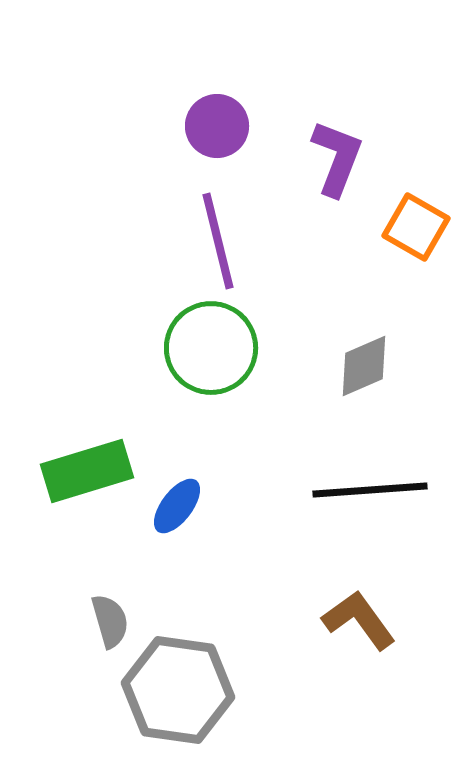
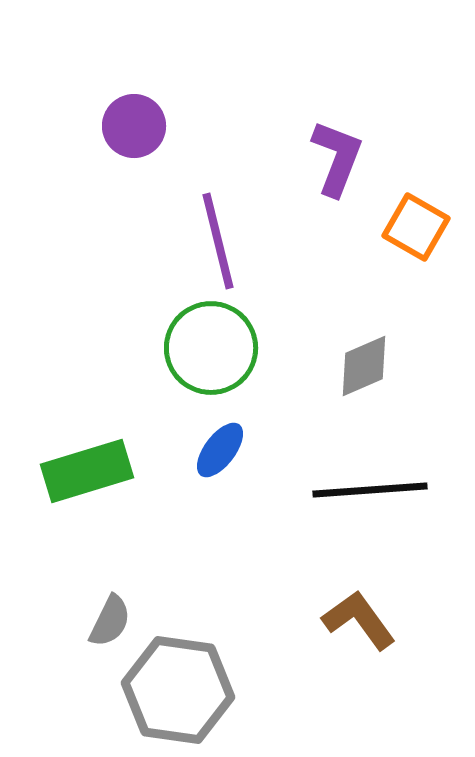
purple circle: moved 83 px left
blue ellipse: moved 43 px right, 56 px up
gray semicircle: rotated 42 degrees clockwise
